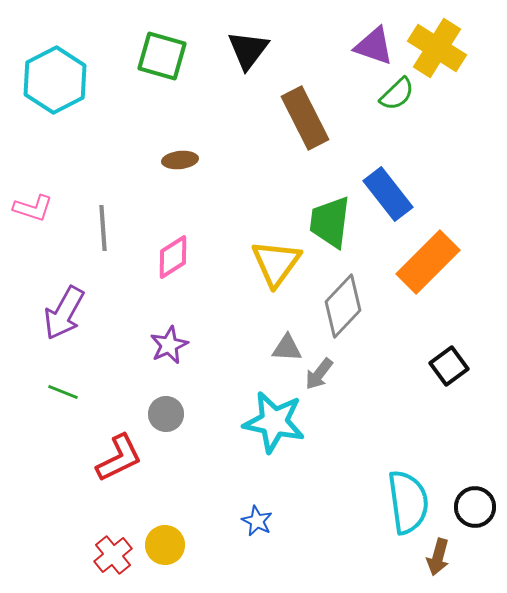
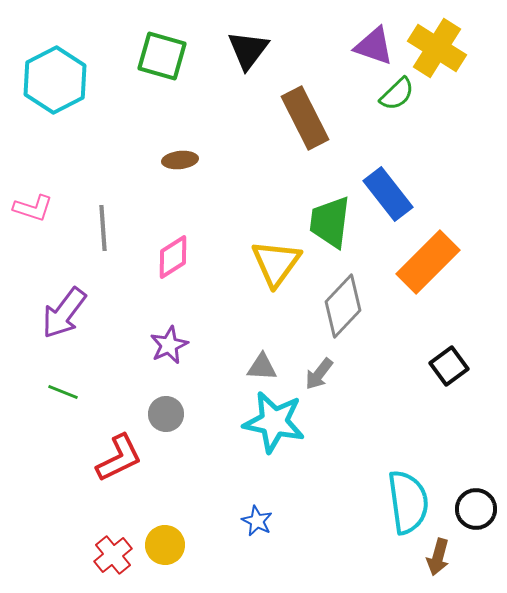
purple arrow: rotated 8 degrees clockwise
gray triangle: moved 25 px left, 19 px down
black circle: moved 1 px right, 2 px down
